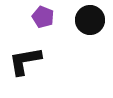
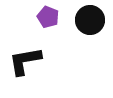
purple pentagon: moved 5 px right
